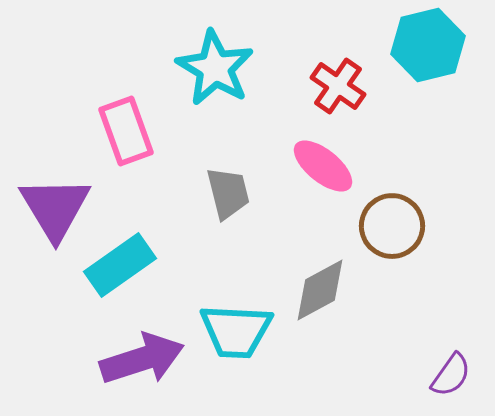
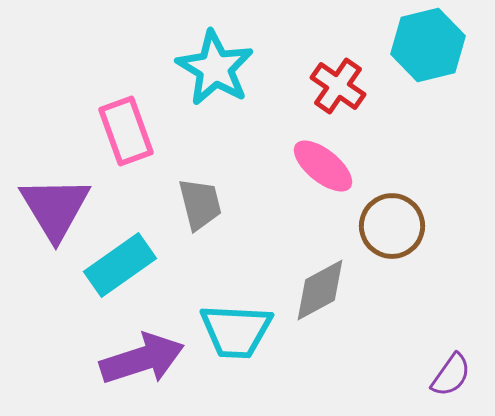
gray trapezoid: moved 28 px left, 11 px down
